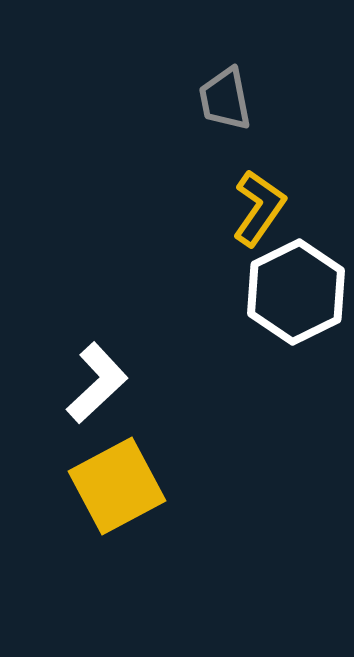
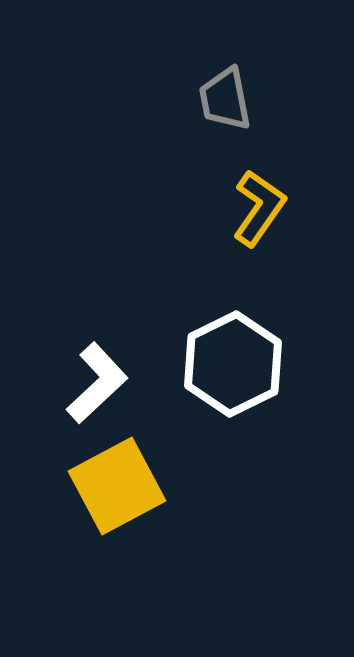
white hexagon: moved 63 px left, 72 px down
